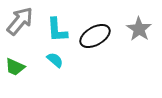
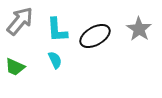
cyan semicircle: rotated 24 degrees clockwise
